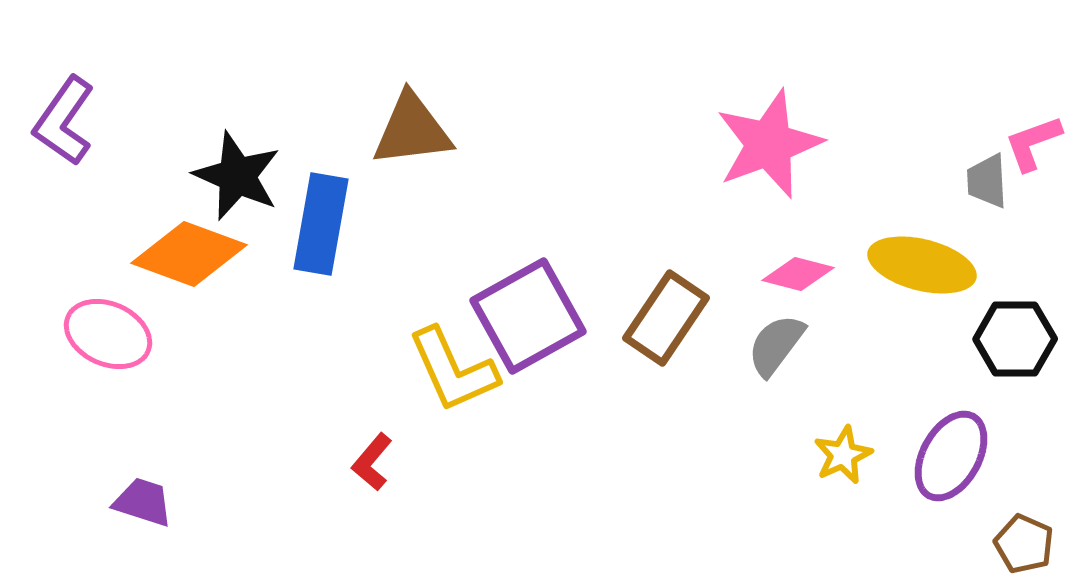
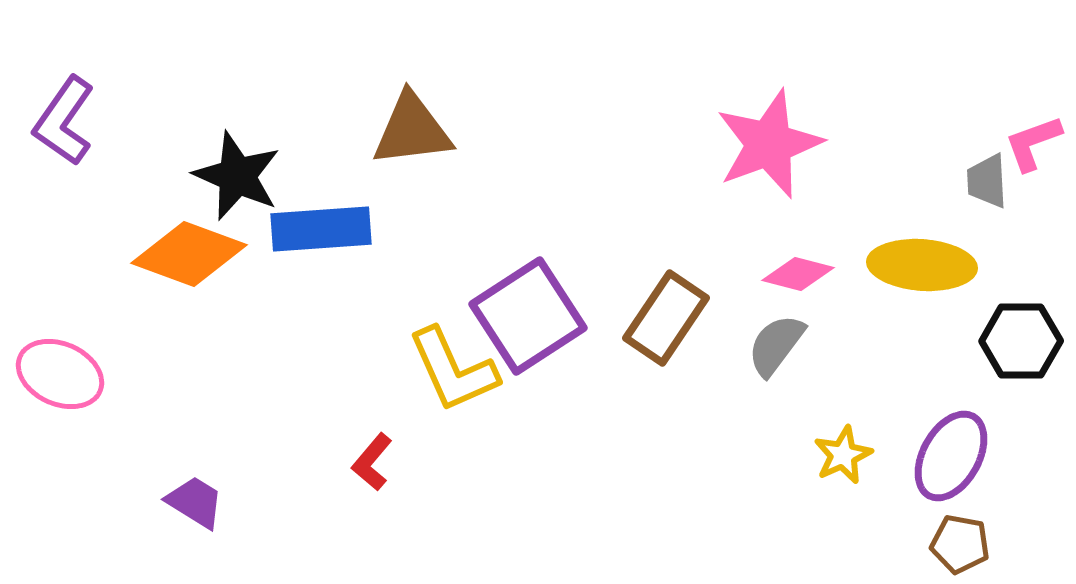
blue rectangle: moved 5 px down; rotated 76 degrees clockwise
yellow ellipse: rotated 10 degrees counterclockwise
purple square: rotated 4 degrees counterclockwise
pink ellipse: moved 48 px left, 40 px down
black hexagon: moved 6 px right, 2 px down
purple trapezoid: moved 52 px right; rotated 14 degrees clockwise
brown pentagon: moved 64 px left; rotated 14 degrees counterclockwise
